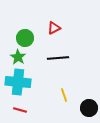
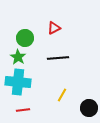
yellow line: moved 2 px left; rotated 48 degrees clockwise
red line: moved 3 px right; rotated 24 degrees counterclockwise
